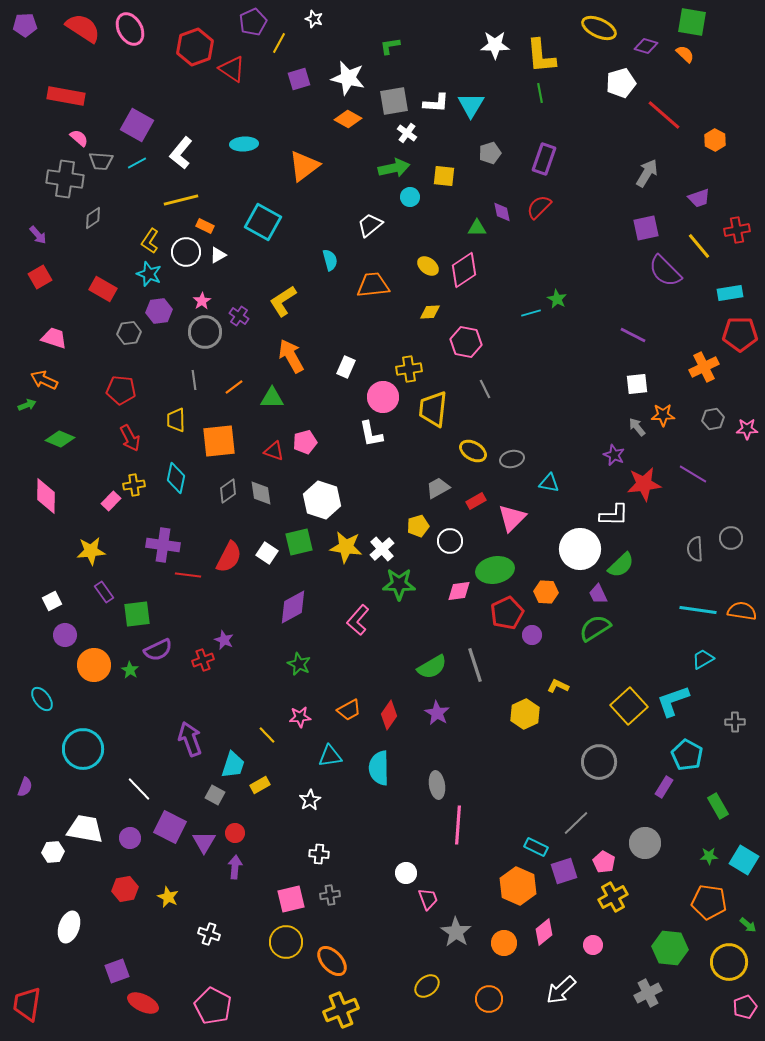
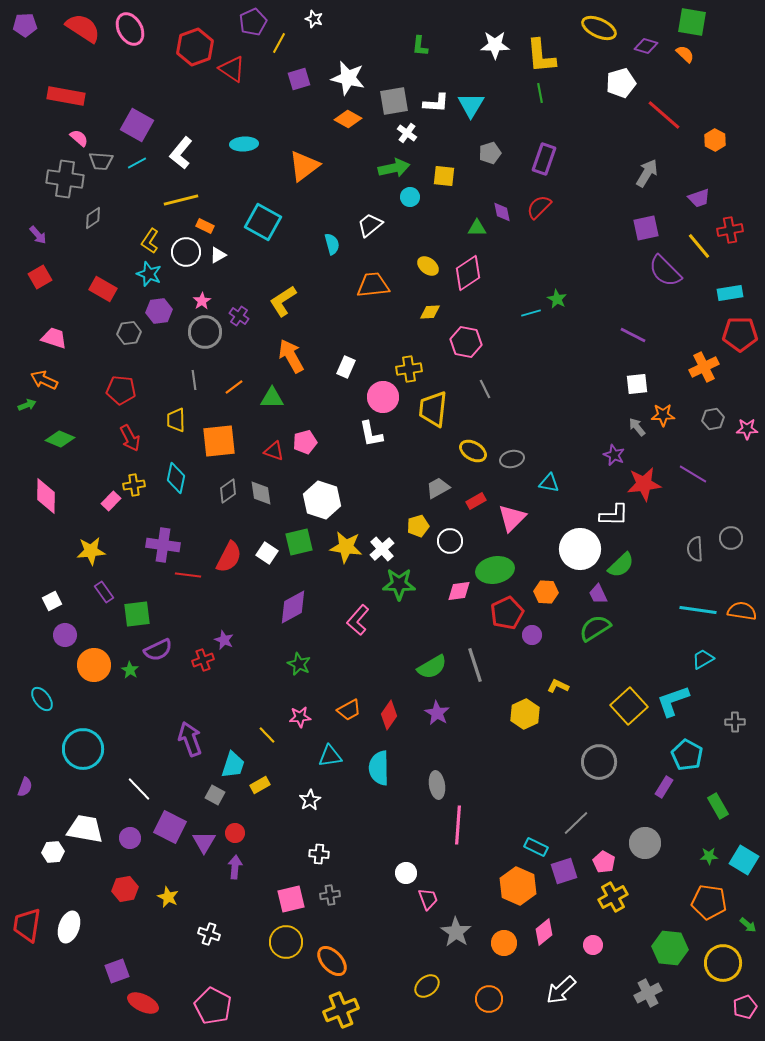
green L-shape at (390, 46): moved 30 px right; rotated 75 degrees counterclockwise
red cross at (737, 230): moved 7 px left
cyan semicircle at (330, 260): moved 2 px right, 16 px up
pink diamond at (464, 270): moved 4 px right, 3 px down
yellow circle at (729, 962): moved 6 px left, 1 px down
red trapezoid at (27, 1004): moved 79 px up
